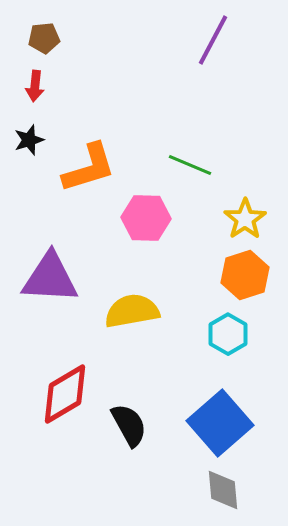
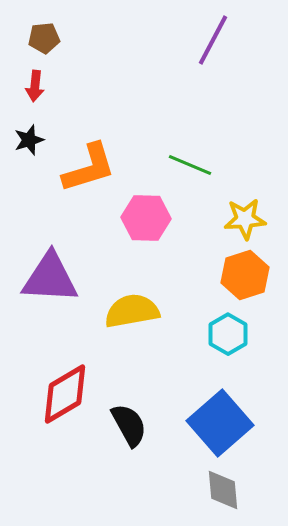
yellow star: rotated 30 degrees clockwise
